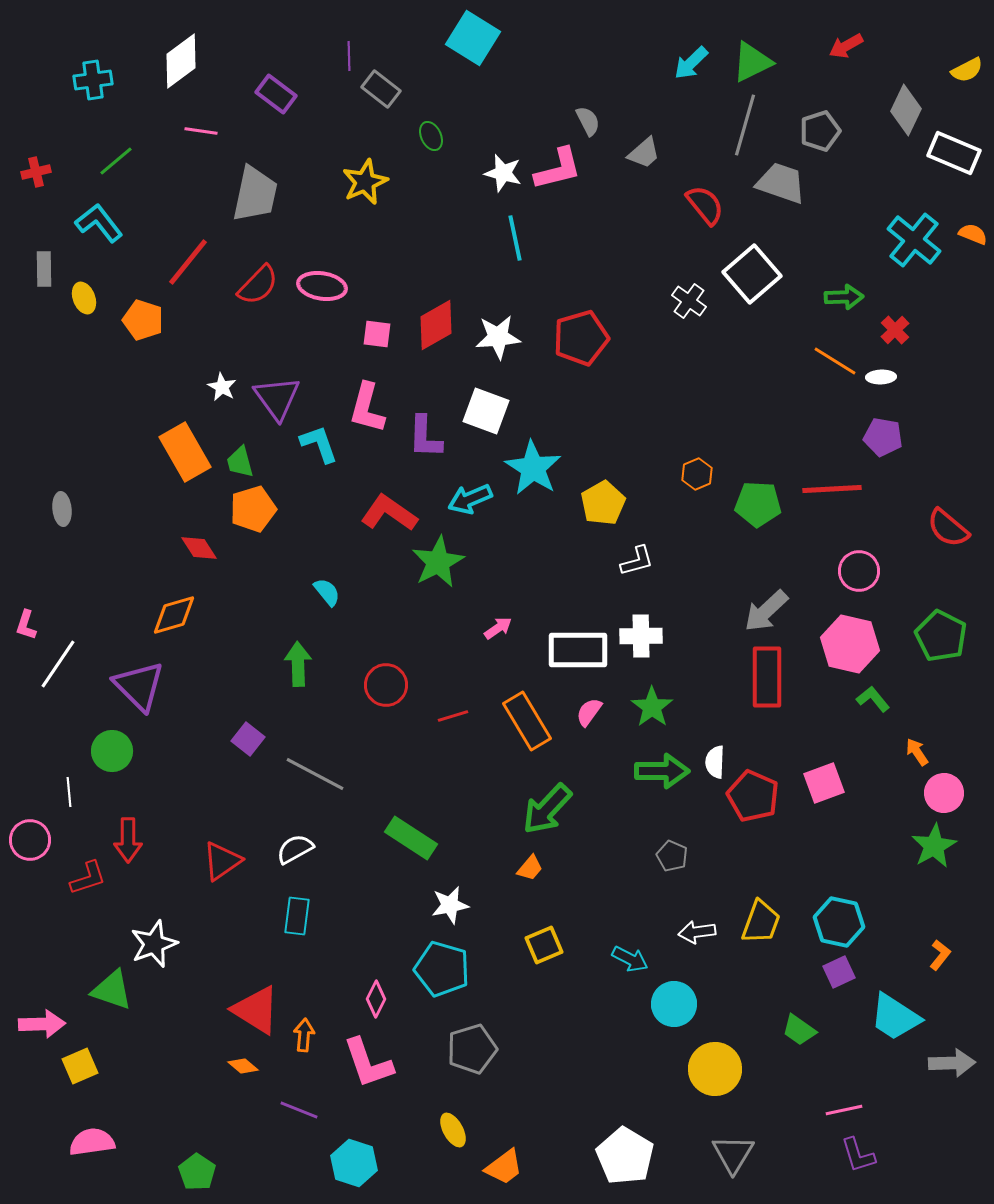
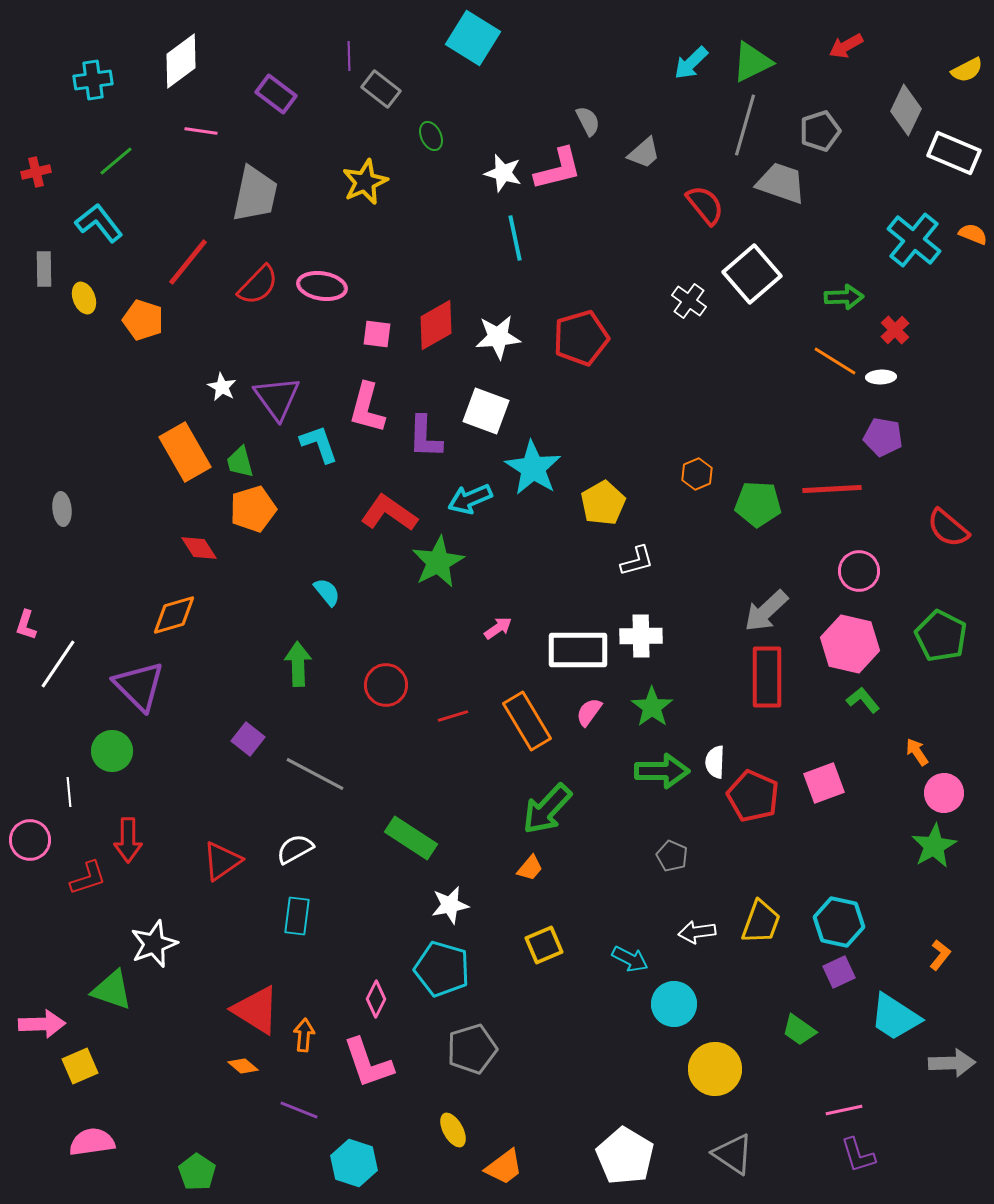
green L-shape at (873, 699): moved 10 px left, 1 px down
gray triangle at (733, 1154): rotated 27 degrees counterclockwise
